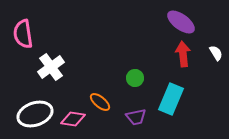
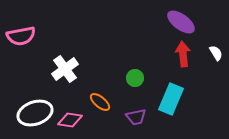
pink semicircle: moved 2 px left, 2 px down; rotated 92 degrees counterclockwise
white cross: moved 14 px right, 2 px down
white ellipse: moved 1 px up
pink diamond: moved 3 px left, 1 px down
